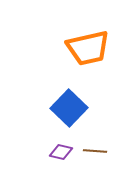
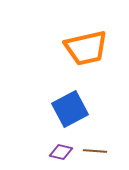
orange trapezoid: moved 2 px left
blue square: moved 1 px right, 1 px down; rotated 18 degrees clockwise
